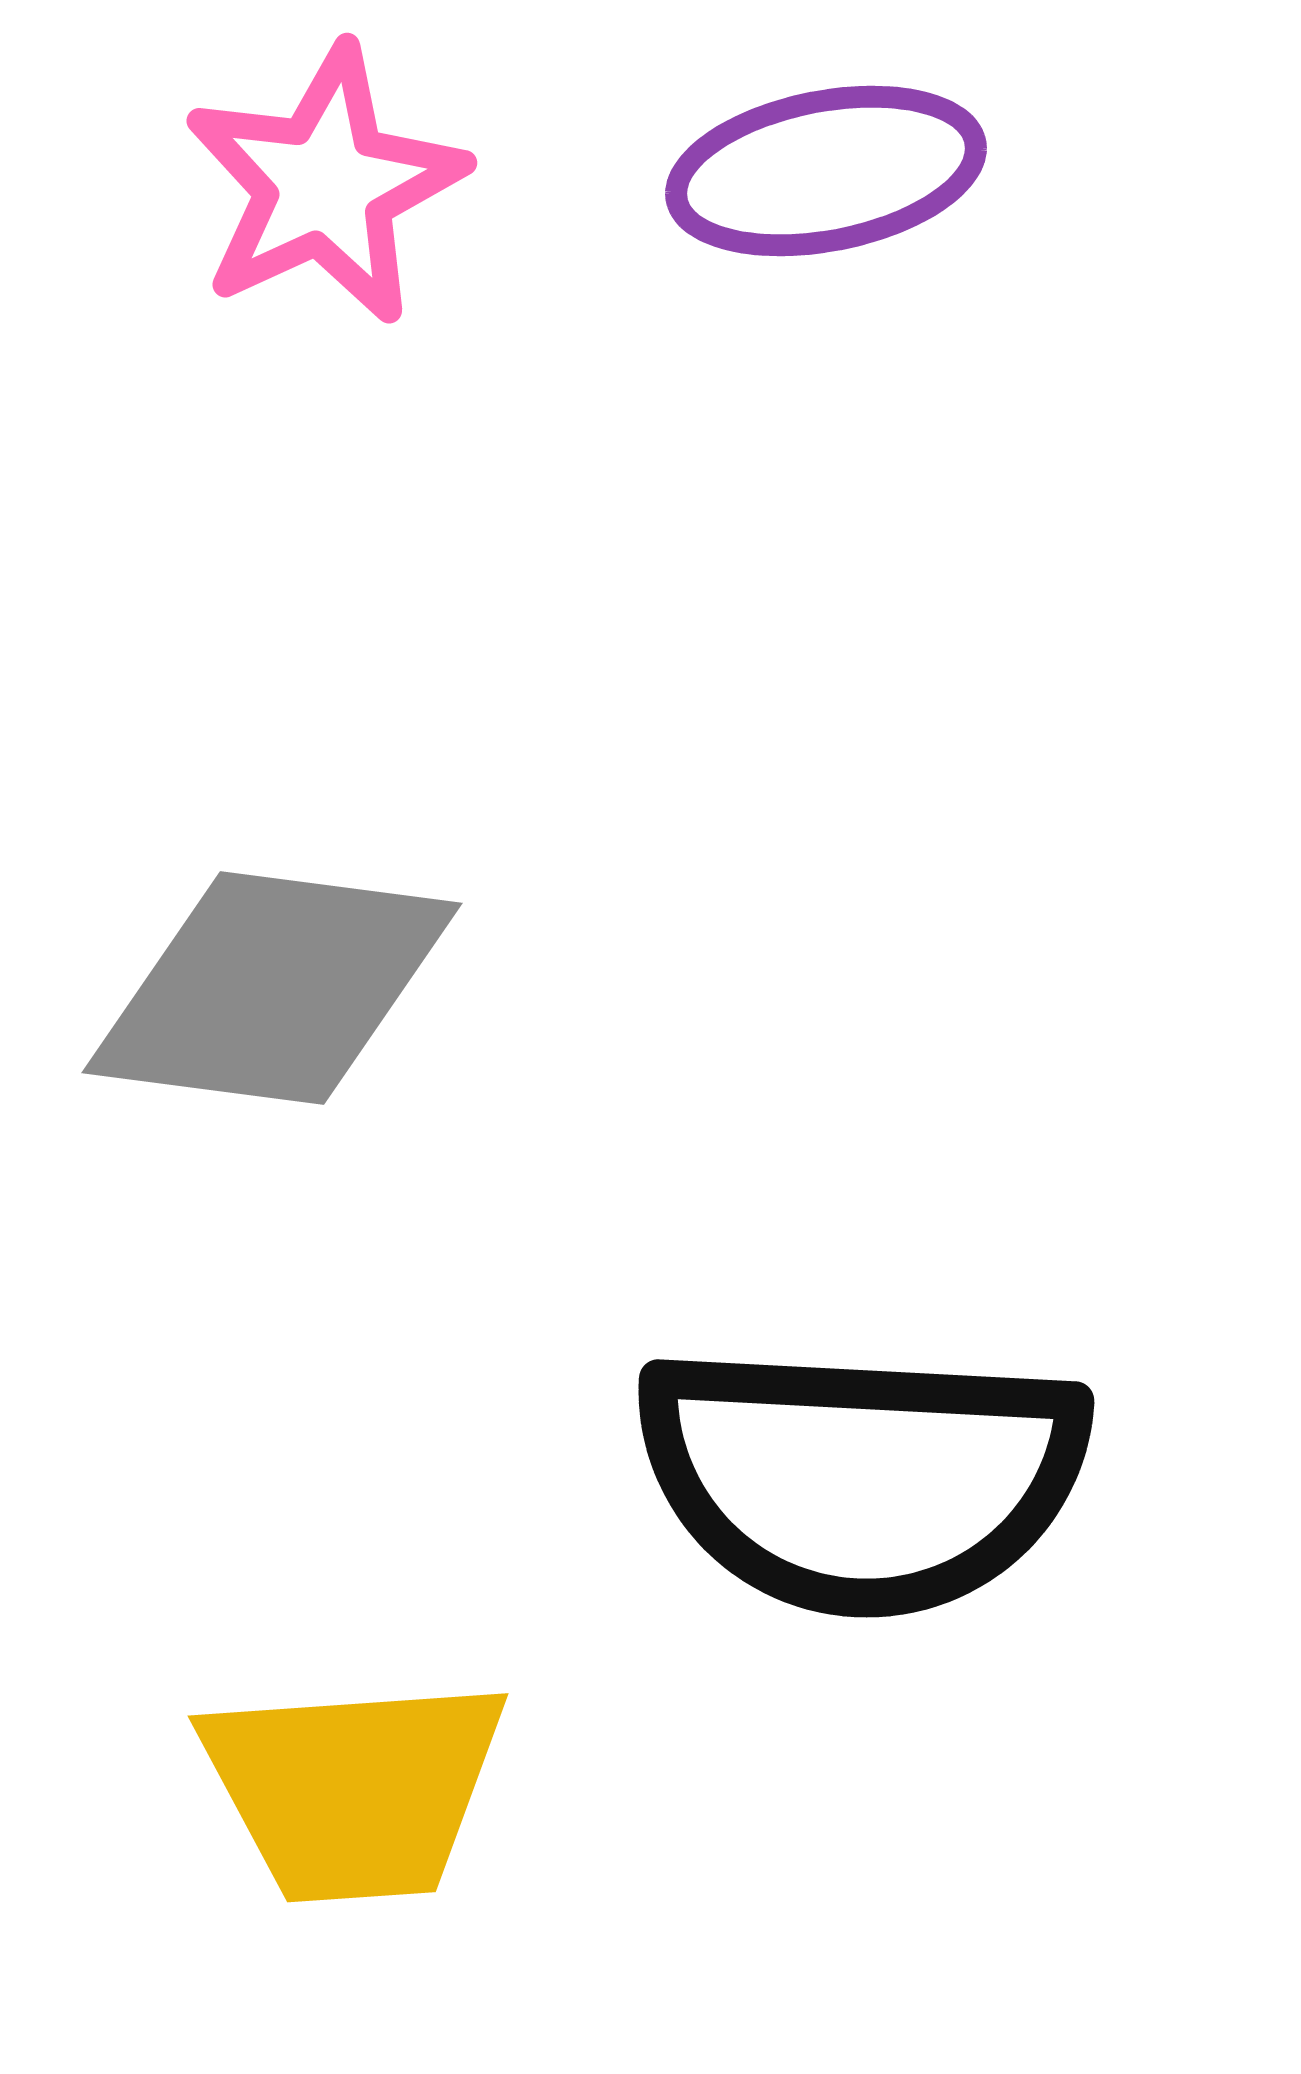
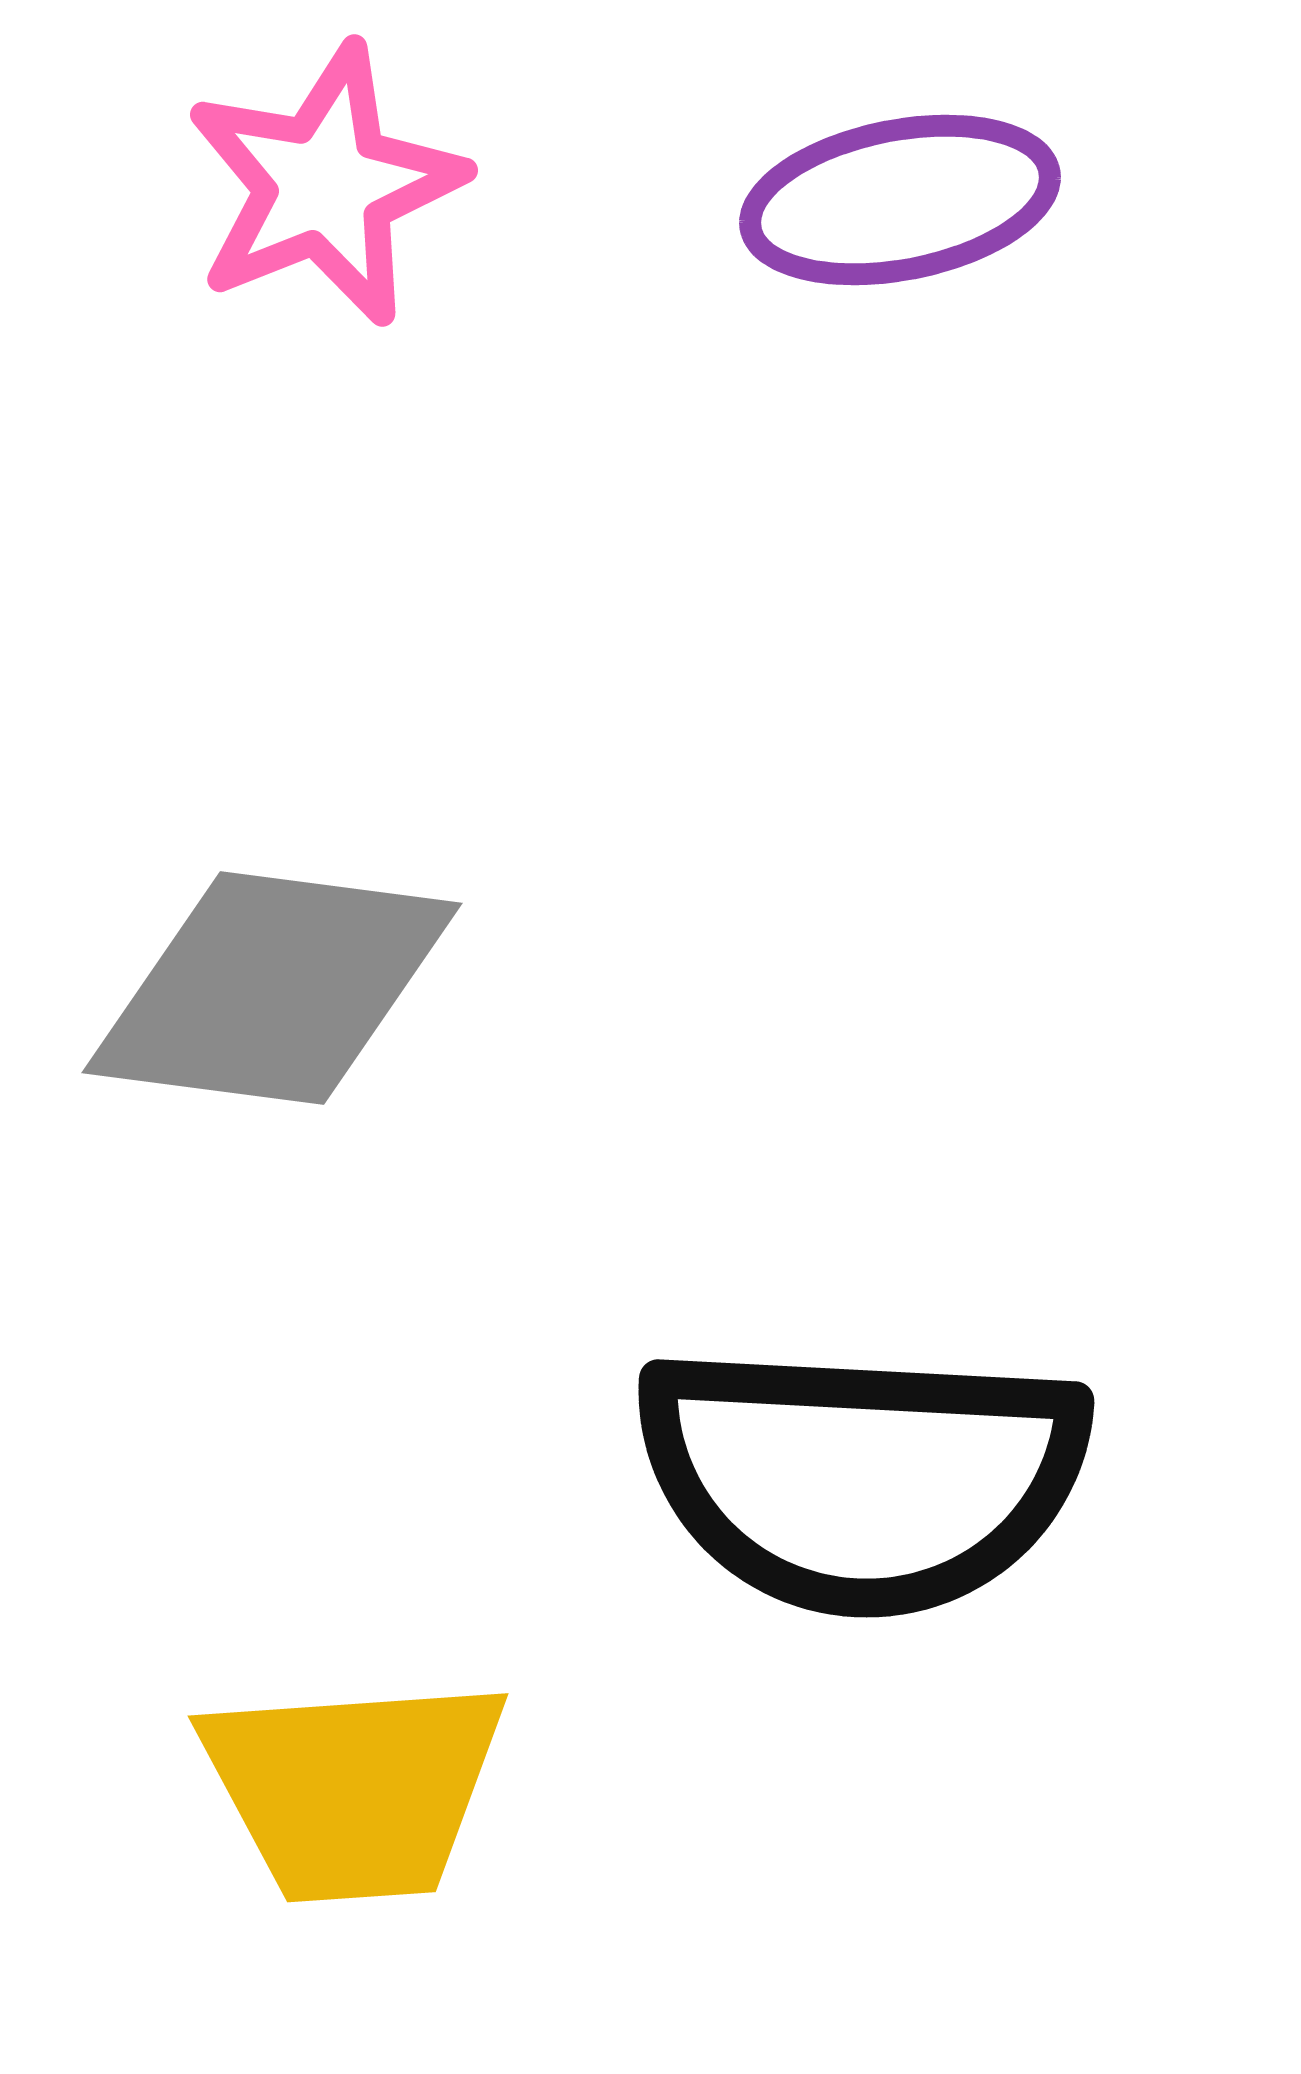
purple ellipse: moved 74 px right, 29 px down
pink star: rotated 3 degrees clockwise
